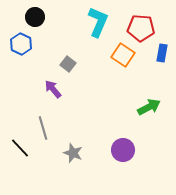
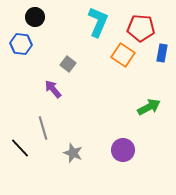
blue hexagon: rotated 20 degrees counterclockwise
